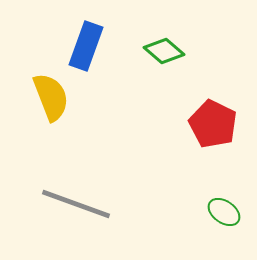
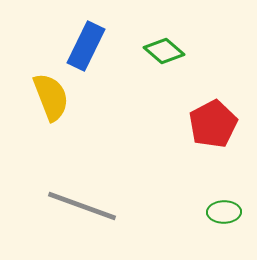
blue rectangle: rotated 6 degrees clockwise
red pentagon: rotated 18 degrees clockwise
gray line: moved 6 px right, 2 px down
green ellipse: rotated 36 degrees counterclockwise
